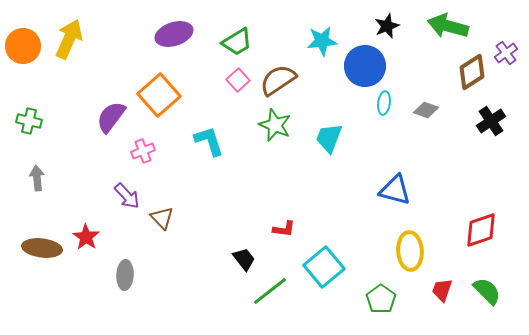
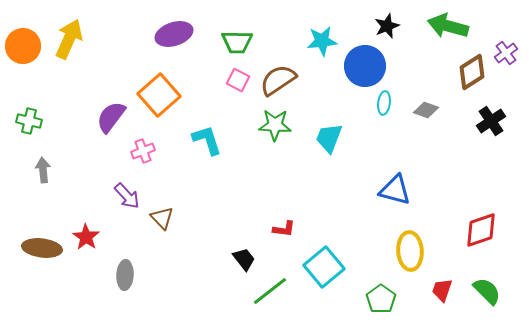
green trapezoid: rotated 32 degrees clockwise
pink square: rotated 20 degrees counterclockwise
green star: rotated 20 degrees counterclockwise
cyan L-shape: moved 2 px left, 1 px up
gray arrow: moved 6 px right, 8 px up
